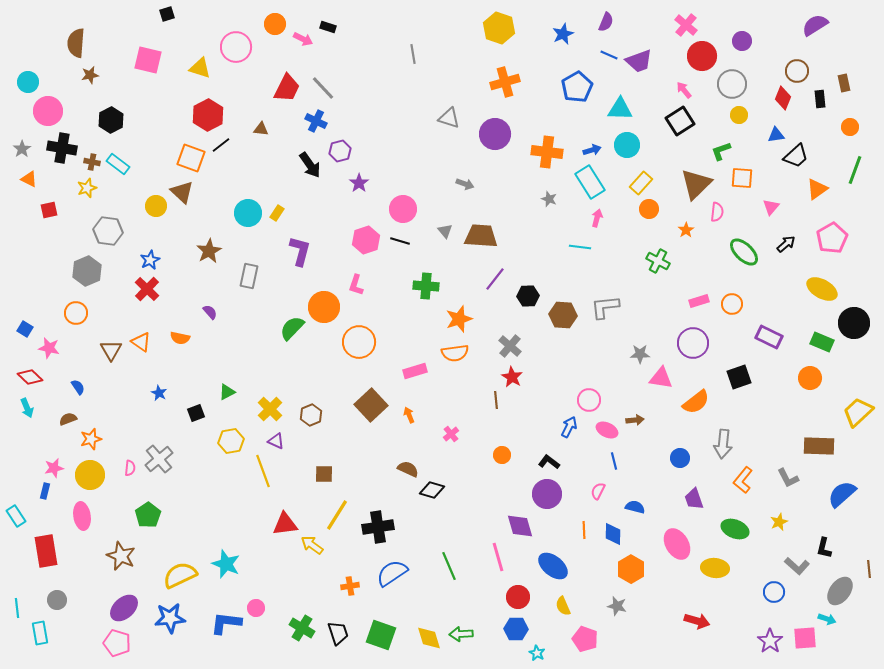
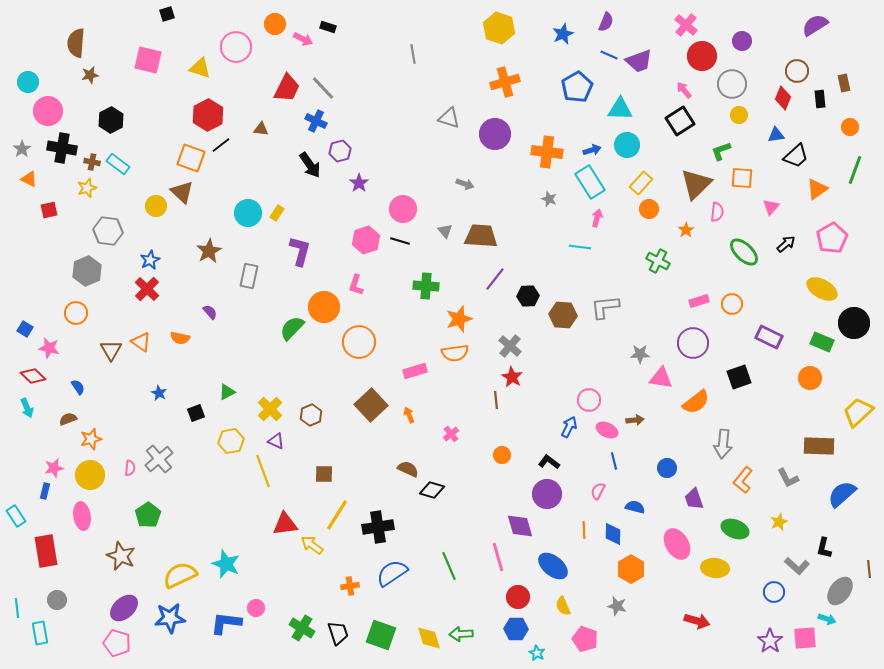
red diamond at (30, 377): moved 3 px right, 1 px up
blue circle at (680, 458): moved 13 px left, 10 px down
